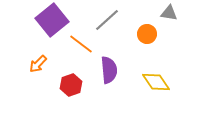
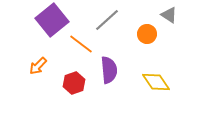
gray triangle: moved 2 px down; rotated 24 degrees clockwise
orange arrow: moved 2 px down
red hexagon: moved 3 px right, 2 px up
